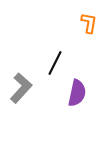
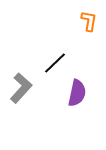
orange L-shape: moved 2 px up
black line: rotated 20 degrees clockwise
